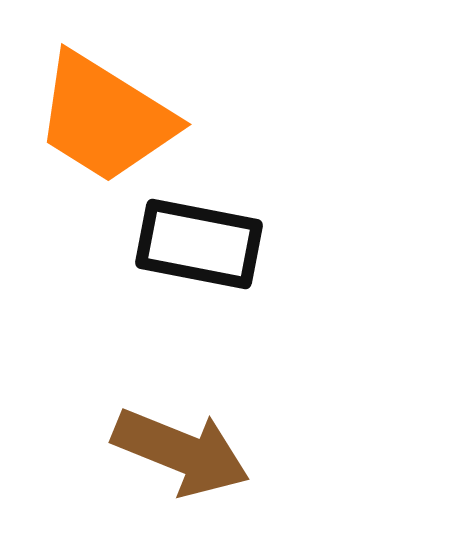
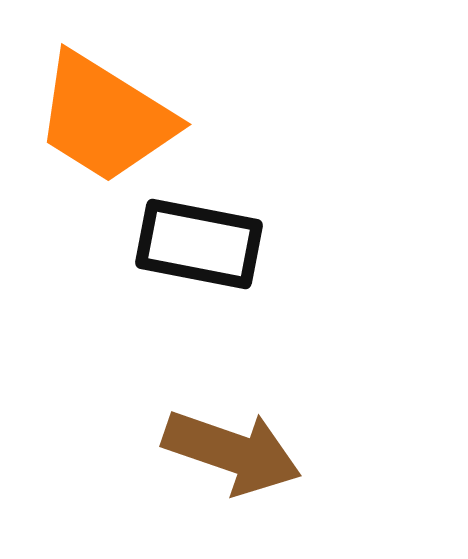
brown arrow: moved 51 px right; rotated 3 degrees counterclockwise
